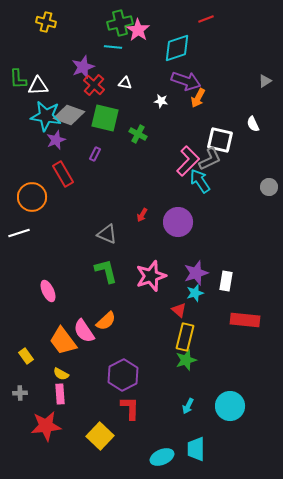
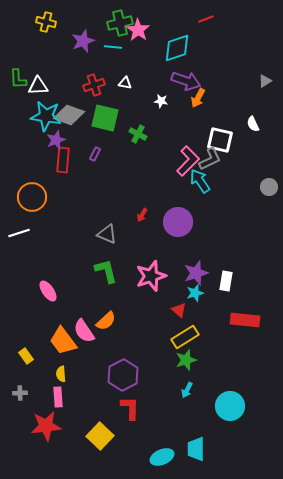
purple star at (83, 67): moved 26 px up
red cross at (94, 85): rotated 30 degrees clockwise
red rectangle at (63, 174): moved 14 px up; rotated 35 degrees clockwise
pink ellipse at (48, 291): rotated 10 degrees counterclockwise
yellow rectangle at (185, 337): rotated 44 degrees clockwise
yellow semicircle at (61, 374): rotated 56 degrees clockwise
pink rectangle at (60, 394): moved 2 px left, 3 px down
cyan arrow at (188, 406): moved 1 px left, 16 px up
